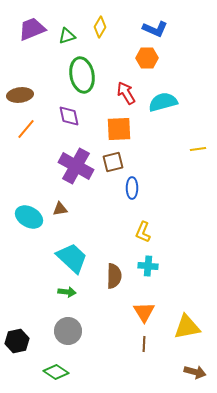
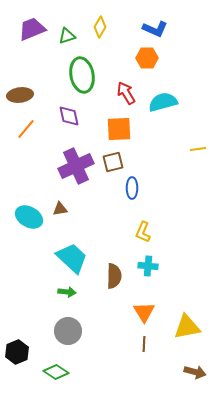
purple cross: rotated 36 degrees clockwise
black hexagon: moved 11 px down; rotated 10 degrees counterclockwise
